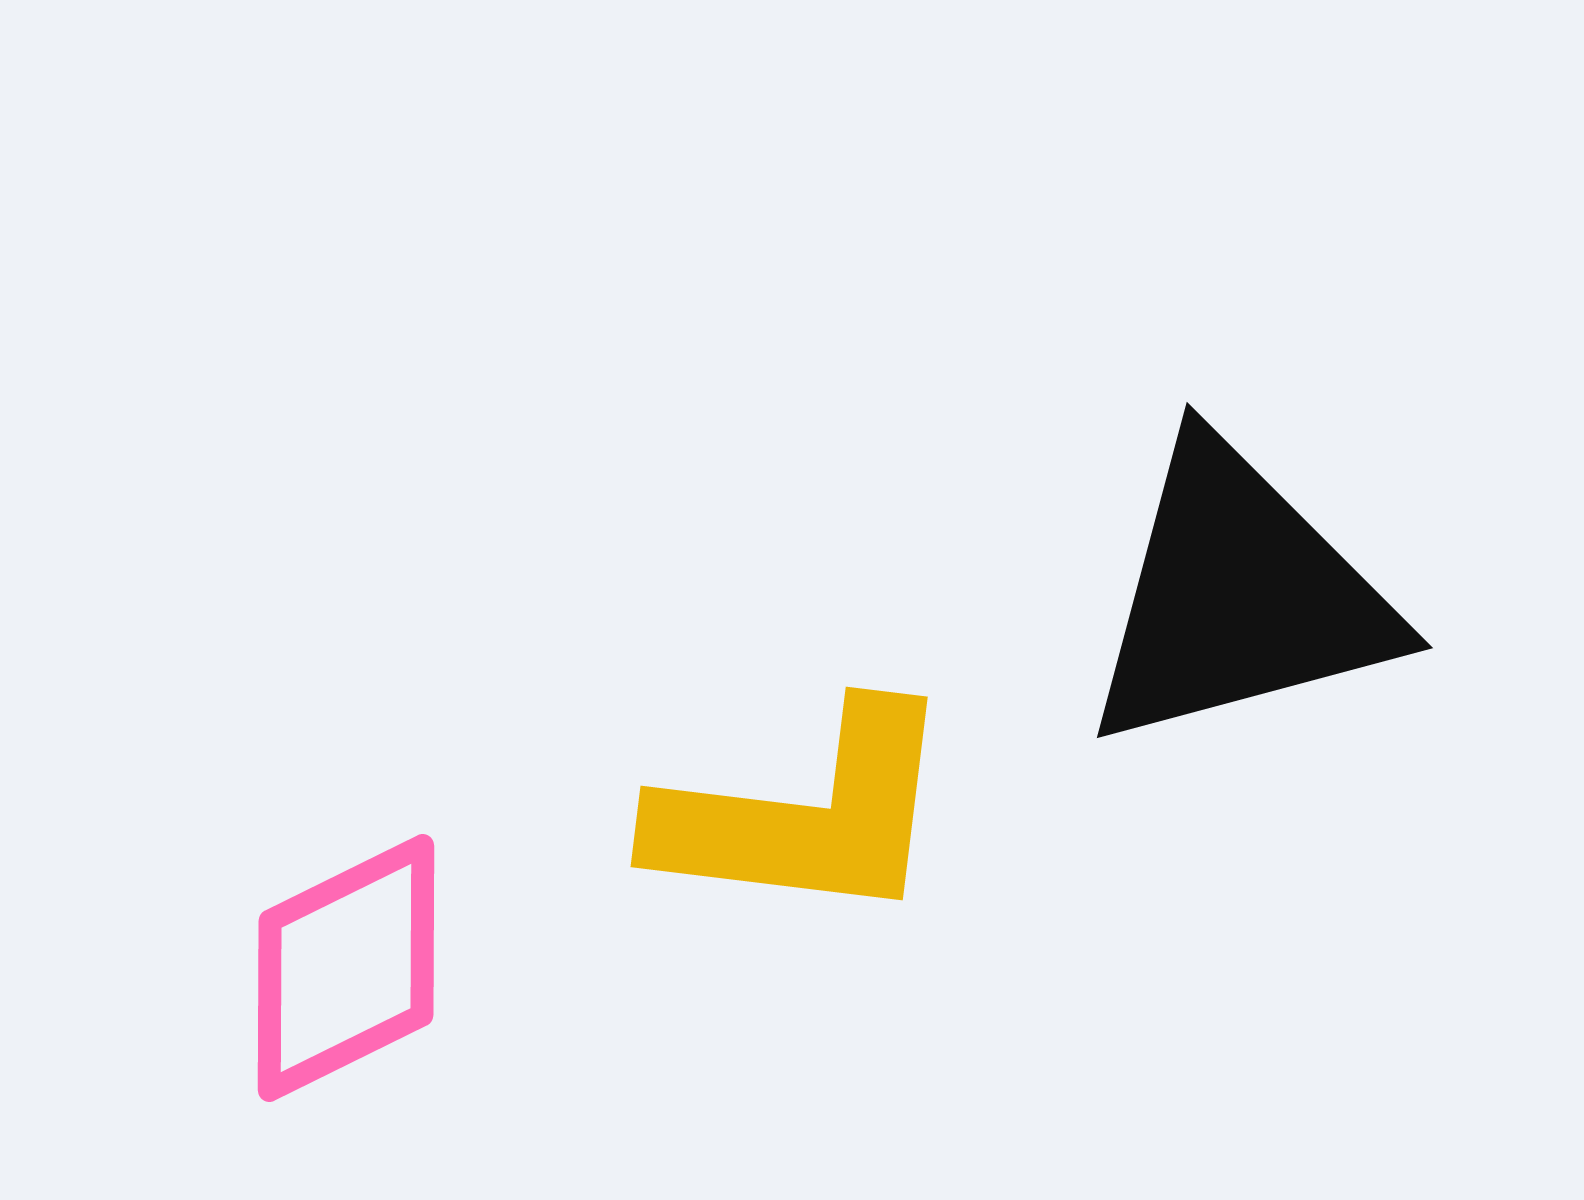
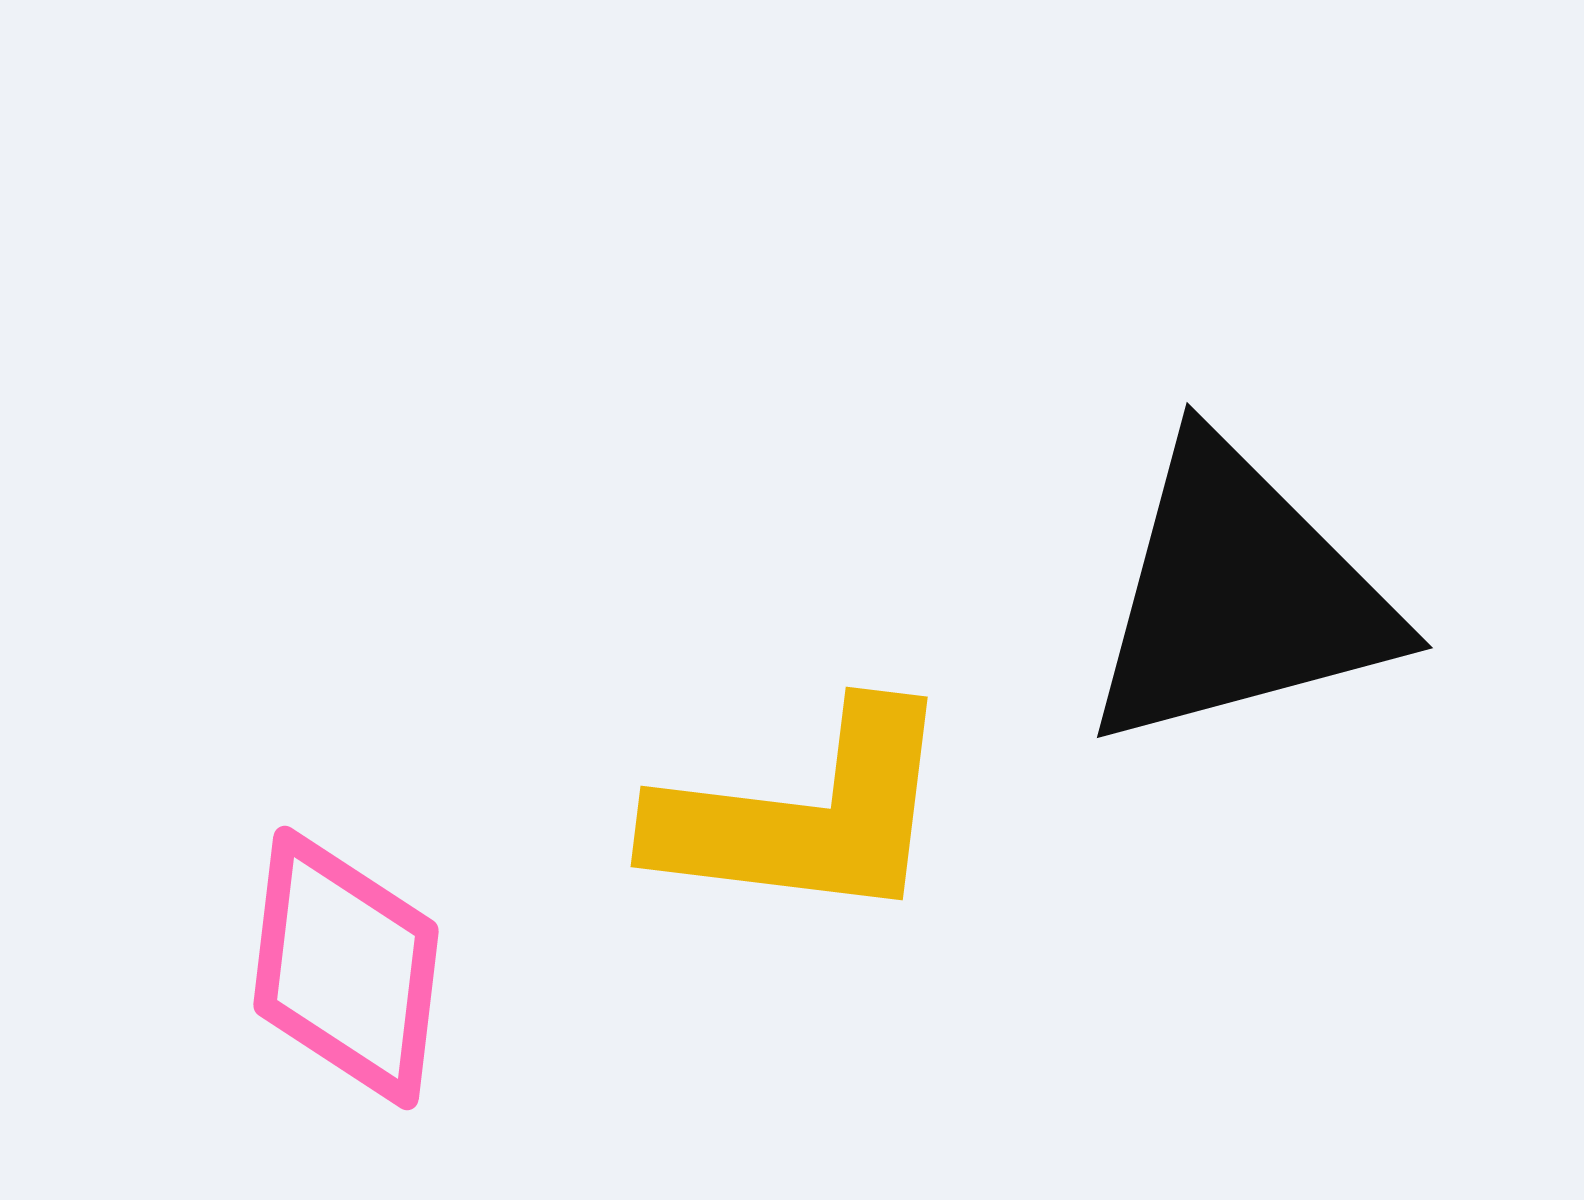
pink diamond: rotated 57 degrees counterclockwise
